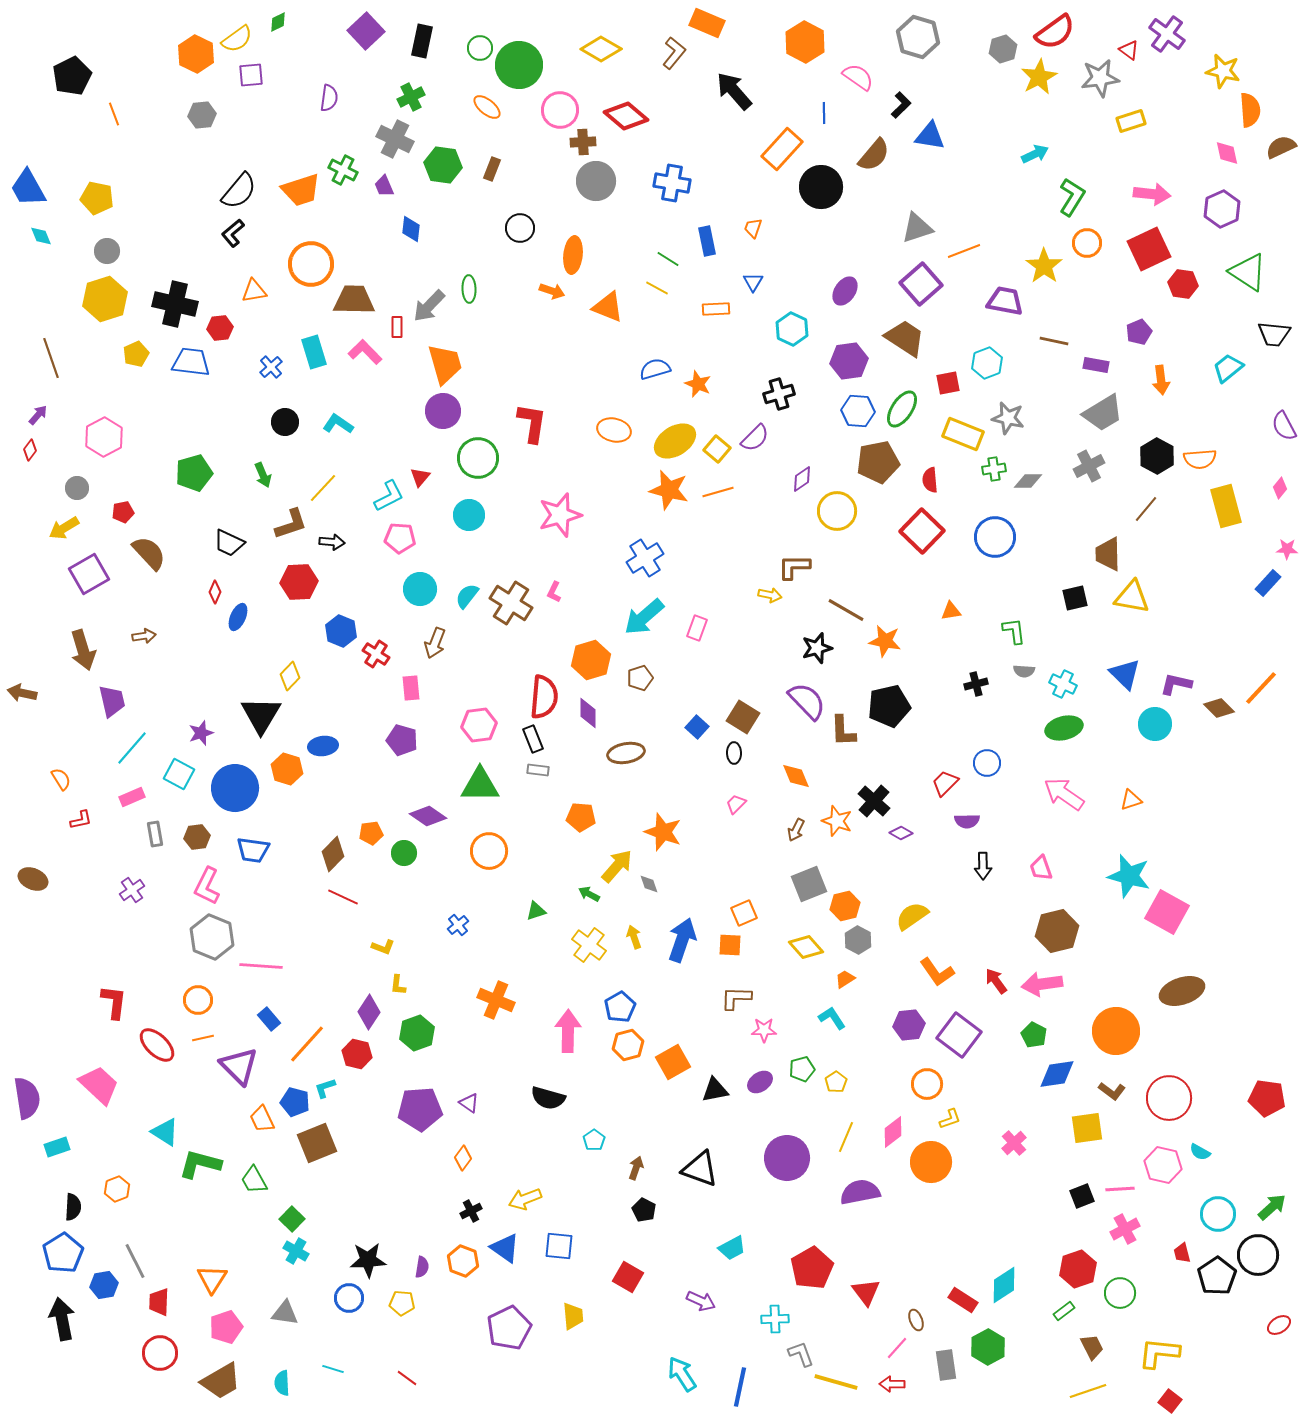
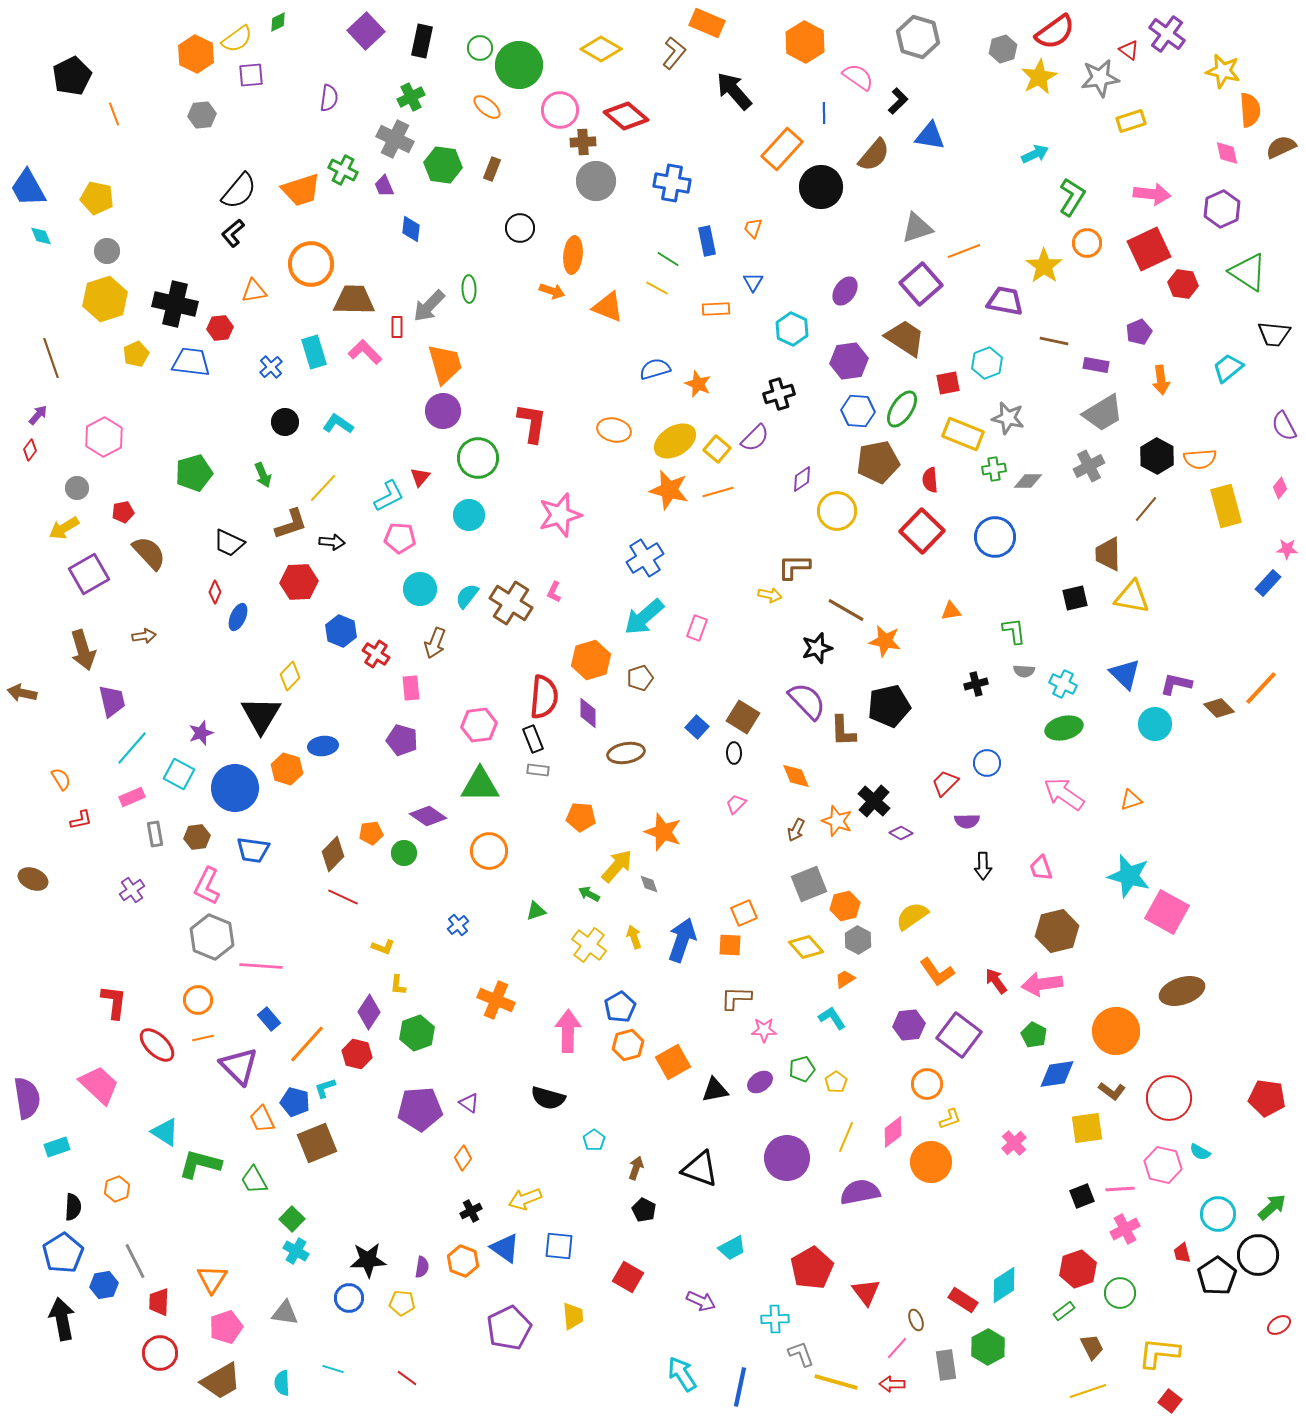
black L-shape at (901, 105): moved 3 px left, 4 px up
